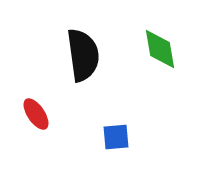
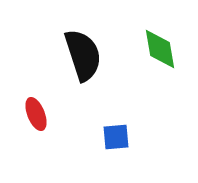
black semicircle: rotated 10 degrees counterclockwise
red ellipse: rotated 12 degrees clockwise
